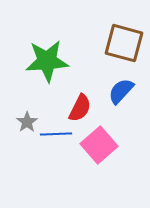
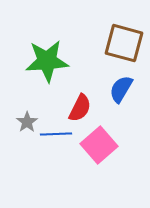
blue semicircle: moved 2 px up; rotated 12 degrees counterclockwise
